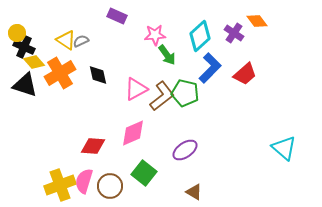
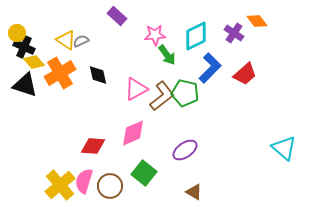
purple rectangle: rotated 18 degrees clockwise
cyan diamond: moved 4 px left; rotated 16 degrees clockwise
yellow cross: rotated 20 degrees counterclockwise
